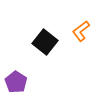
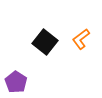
orange L-shape: moved 8 px down
